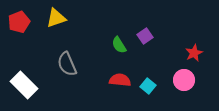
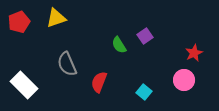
red semicircle: moved 21 px left, 2 px down; rotated 75 degrees counterclockwise
cyan square: moved 4 px left, 6 px down
